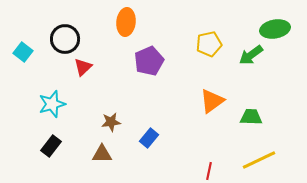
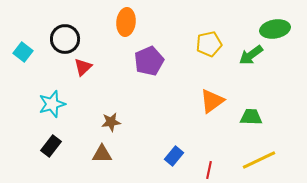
blue rectangle: moved 25 px right, 18 px down
red line: moved 1 px up
